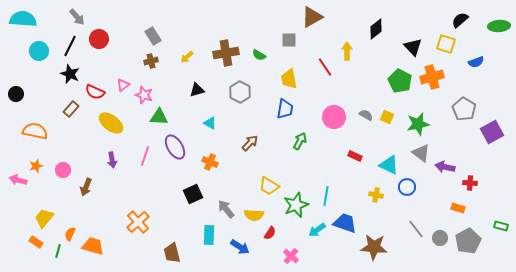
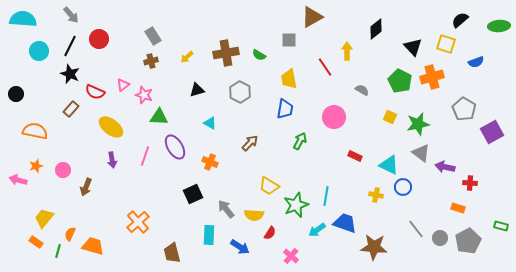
gray arrow at (77, 17): moved 6 px left, 2 px up
gray semicircle at (366, 115): moved 4 px left, 25 px up
yellow square at (387, 117): moved 3 px right
yellow ellipse at (111, 123): moved 4 px down
blue circle at (407, 187): moved 4 px left
